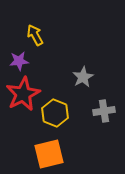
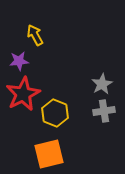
gray star: moved 19 px right, 7 px down
